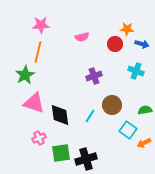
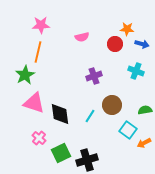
black diamond: moved 1 px up
pink cross: rotated 24 degrees counterclockwise
green square: rotated 18 degrees counterclockwise
black cross: moved 1 px right, 1 px down
